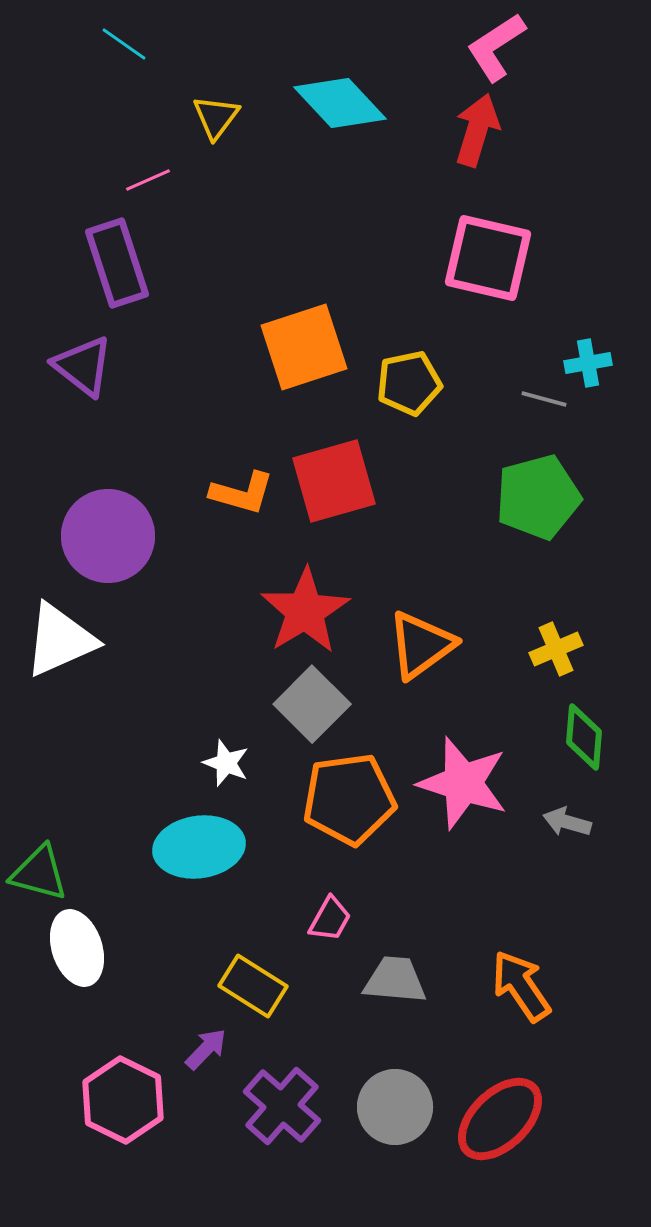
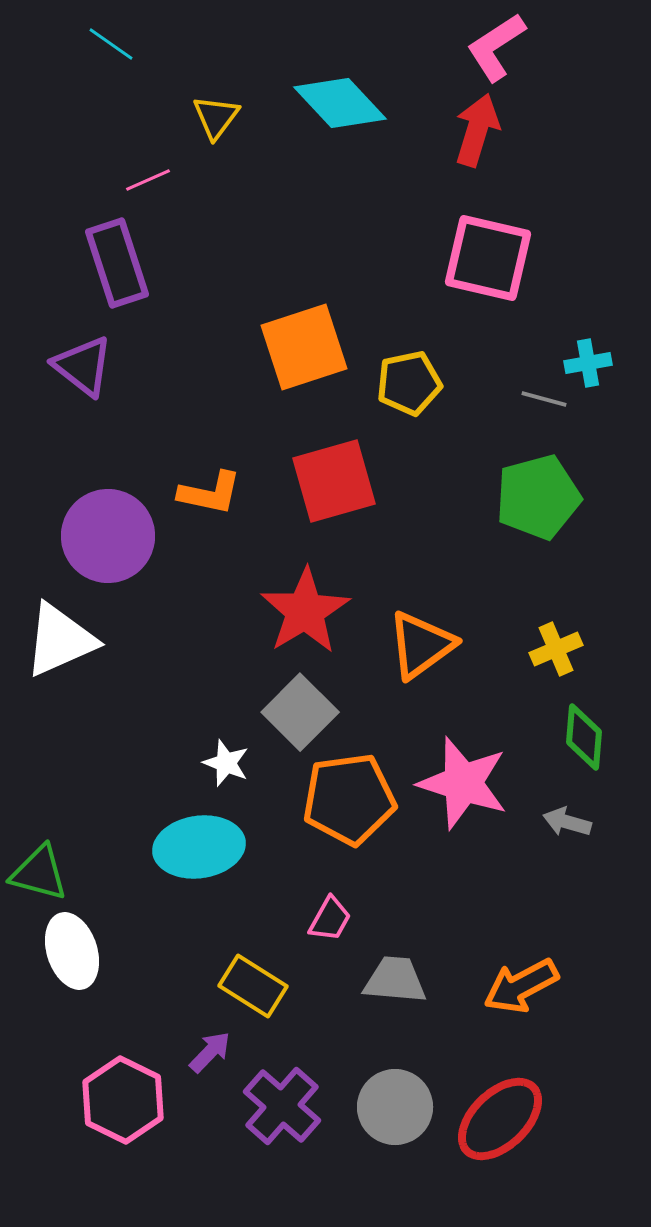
cyan line: moved 13 px left
orange L-shape: moved 32 px left; rotated 4 degrees counterclockwise
gray square: moved 12 px left, 8 px down
white ellipse: moved 5 px left, 3 px down
orange arrow: rotated 84 degrees counterclockwise
purple arrow: moved 4 px right, 3 px down
